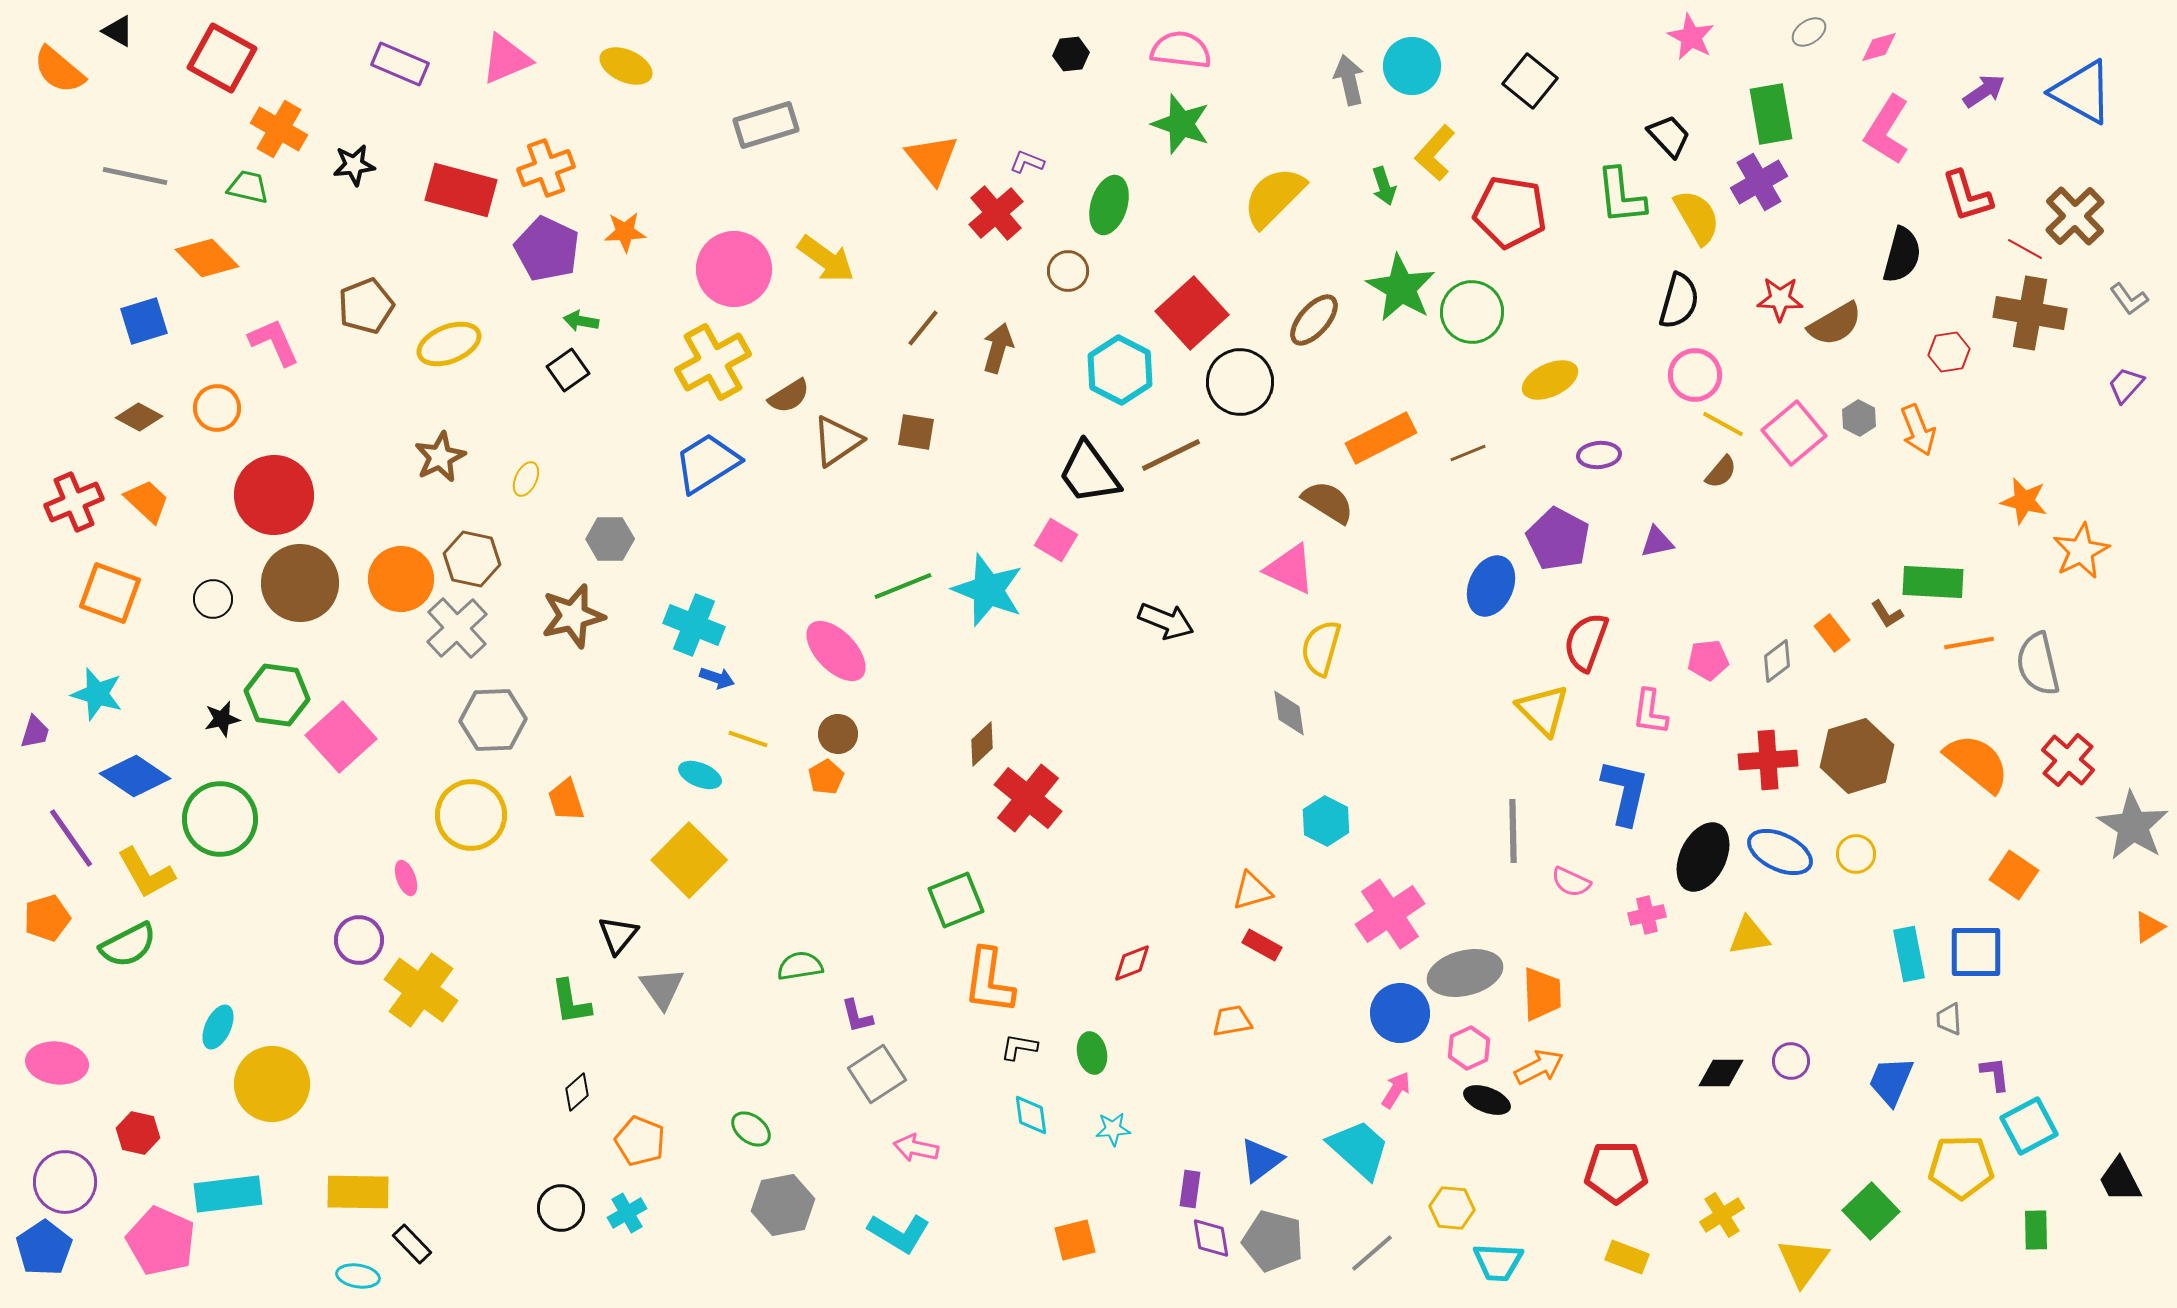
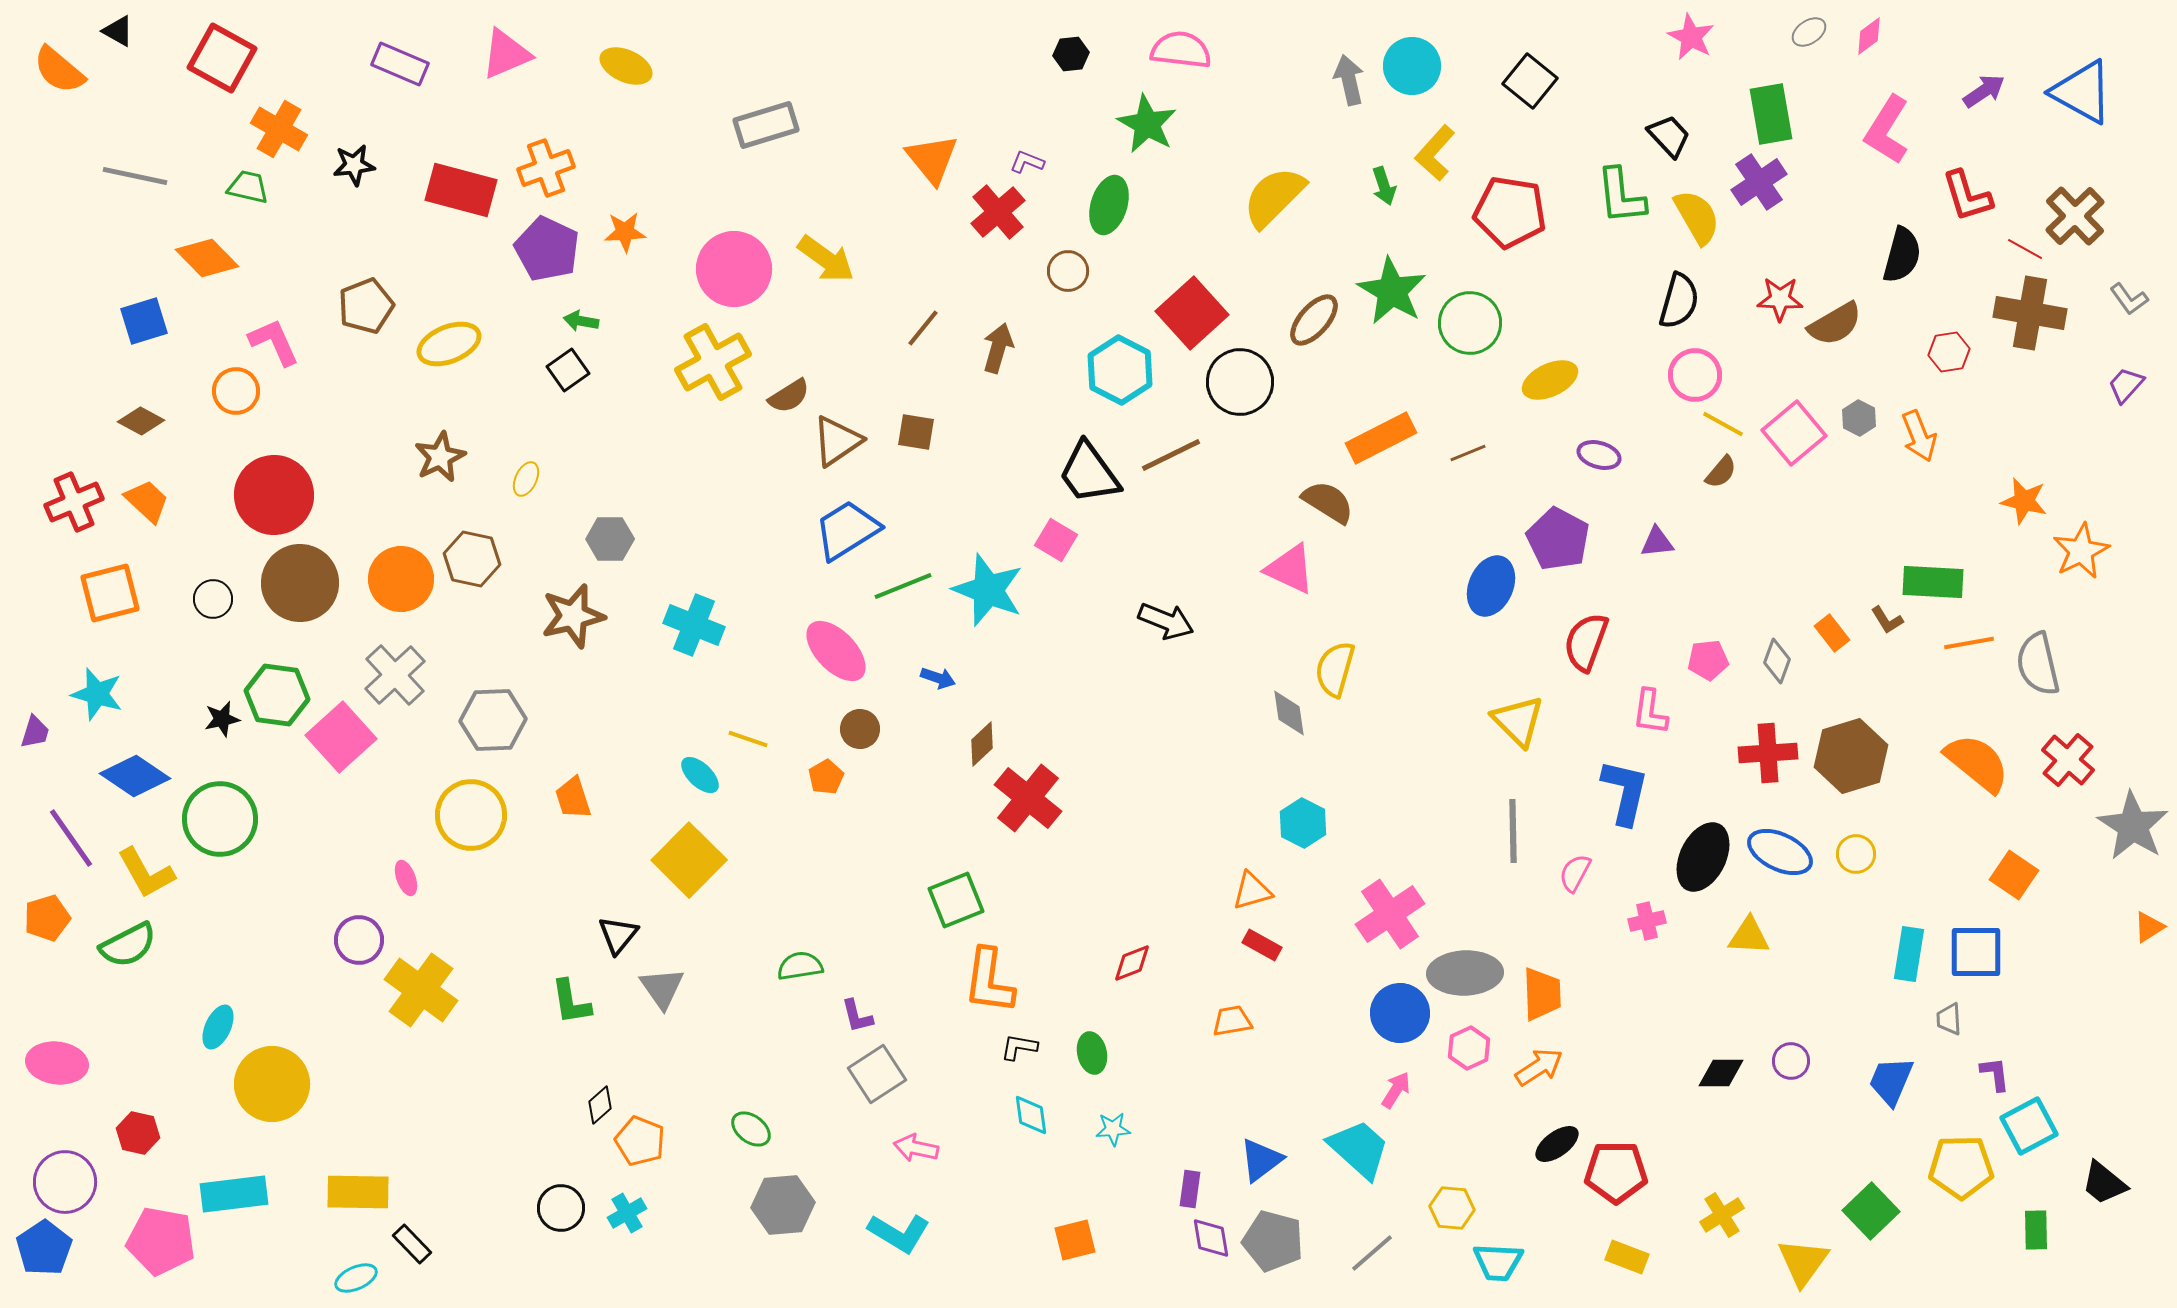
pink diamond at (1879, 47): moved 10 px left, 11 px up; rotated 21 degrees counterclockwise
pink triangle at (506, 59): moved 5 px up
green star at (1181, 124): moved 34 px left; rotated 10 degrees clockwise
purple cross at (1759, 182): rotated 4 degrees counterclockwise
red cross at (996, 213): moved 2 px right, 1 px up
green star at (1401, 288): moved 9 px left, 3 px down
green circle at (1472, 312): moved 2 px left, 11 px down
orange circle at (217, 408): moved 19 px right, 17 px up
brown diamond at (139, 417): moved 2 px right, 4 px down
orange arrow at (1918, 430): moved 1 px right, 6 px down
purple ellipse at (1599, 455): rotated 21 degrees clockwise
blue trapezoid at (707, 463): moved 140 px right, 67 px down
purple triangle at (1657, 542): rotated 6 degrees clockwise
orange square at (110, 593): rotated 34 degrees counterclockwise
brown L-shape at (1887, 614): moved 6 px down
gray cross at (457, 628): moved 62 px left, 47 px down
yellow semicircle at (1321, 648): moved 14 px right, 21 px down
gray diamond at (1777, 661): rotated 33 degrees counterclockwise
blue arrow at (717, 678): moved 221 px right
yellow triangle at (1543, 710): moved 25 px left, 11 px down
brown circle at (838, 734): moved 22 px right, 5 px up
brown hexagon at (1857, 756): moved 6 px left
red cross at (1768, 760): moved 7 px up
cyan ellipse at (700, 775): rotated 21 degrees clockwise
orange trapezoid at (566, 800): moved 7 px right, 2 px up
cyan hexagon at (1326, 821): moved 23 px left, 2 px down
pink semicircle at (1571, 882): moved 4 px right, 9 px up; rotated 93 degrees clockwise
pink cross at (1647, 915): moved 6 px down
yellow triangle at (1749, 936): rotated 12 degrees clockwise
cyan rectangle at (1909, 954): rotated 20 degrees clockwise
gray ellipse at (1465, 973): rotated 12 degrees clockwise
orange arrow at (1539, 1067): rotated 6 degrees counterclockwise
black diamond at (577, 1092): moved 23 px right, 13 px down
black ellipse at (1487, 1100): moved 70 px right, 44 px down; rotated 57 degrees counterclockwise
black trapezoid at (2120, 1180): moved 16 px left, 3 px down; rotated 24 degrees counterclockwise
cyan rectangle at (228, 1194): moved 6 px right
gray hexagon at (783, 1205): rotated 6 degrees clockwise
pink pentagon at (161, 1241): rotated 14 degrees counterclockwise
cyan ellipse at (358, 1276): moved 2 px left, 2 px down; rotated 33 degrees counterclockwise
